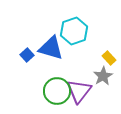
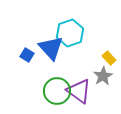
cyan hexagon: moved 4 px left, 2 px down
blue triangle: rotated 32 degrees clockwise
blue square: rotated 16 degrees counterclockwise
purple triangle: rotated 32 degrees counterclockwise
